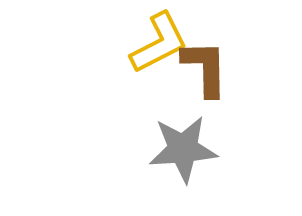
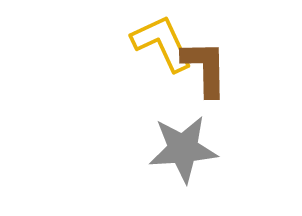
yellow L-shape: moved 3 px right; rotated 88 degrees counterclockwise
